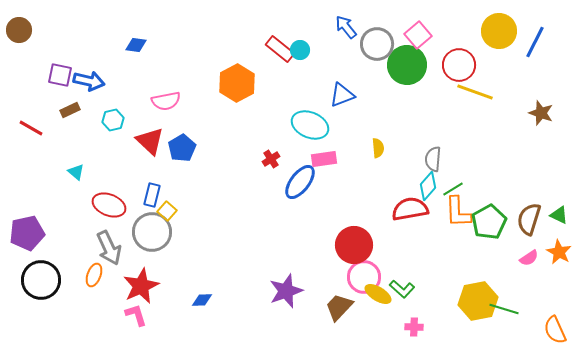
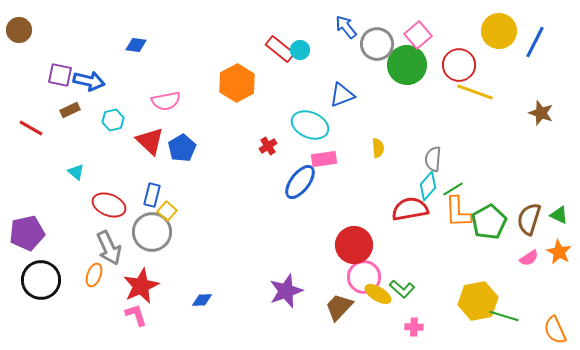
red cross at (271, 159): moved 3 px left, 13 px up
green line at (504, 309): moved 7 px down
